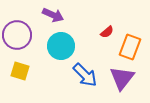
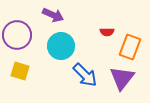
red semicircle: rotated 40 degrees clockwise
